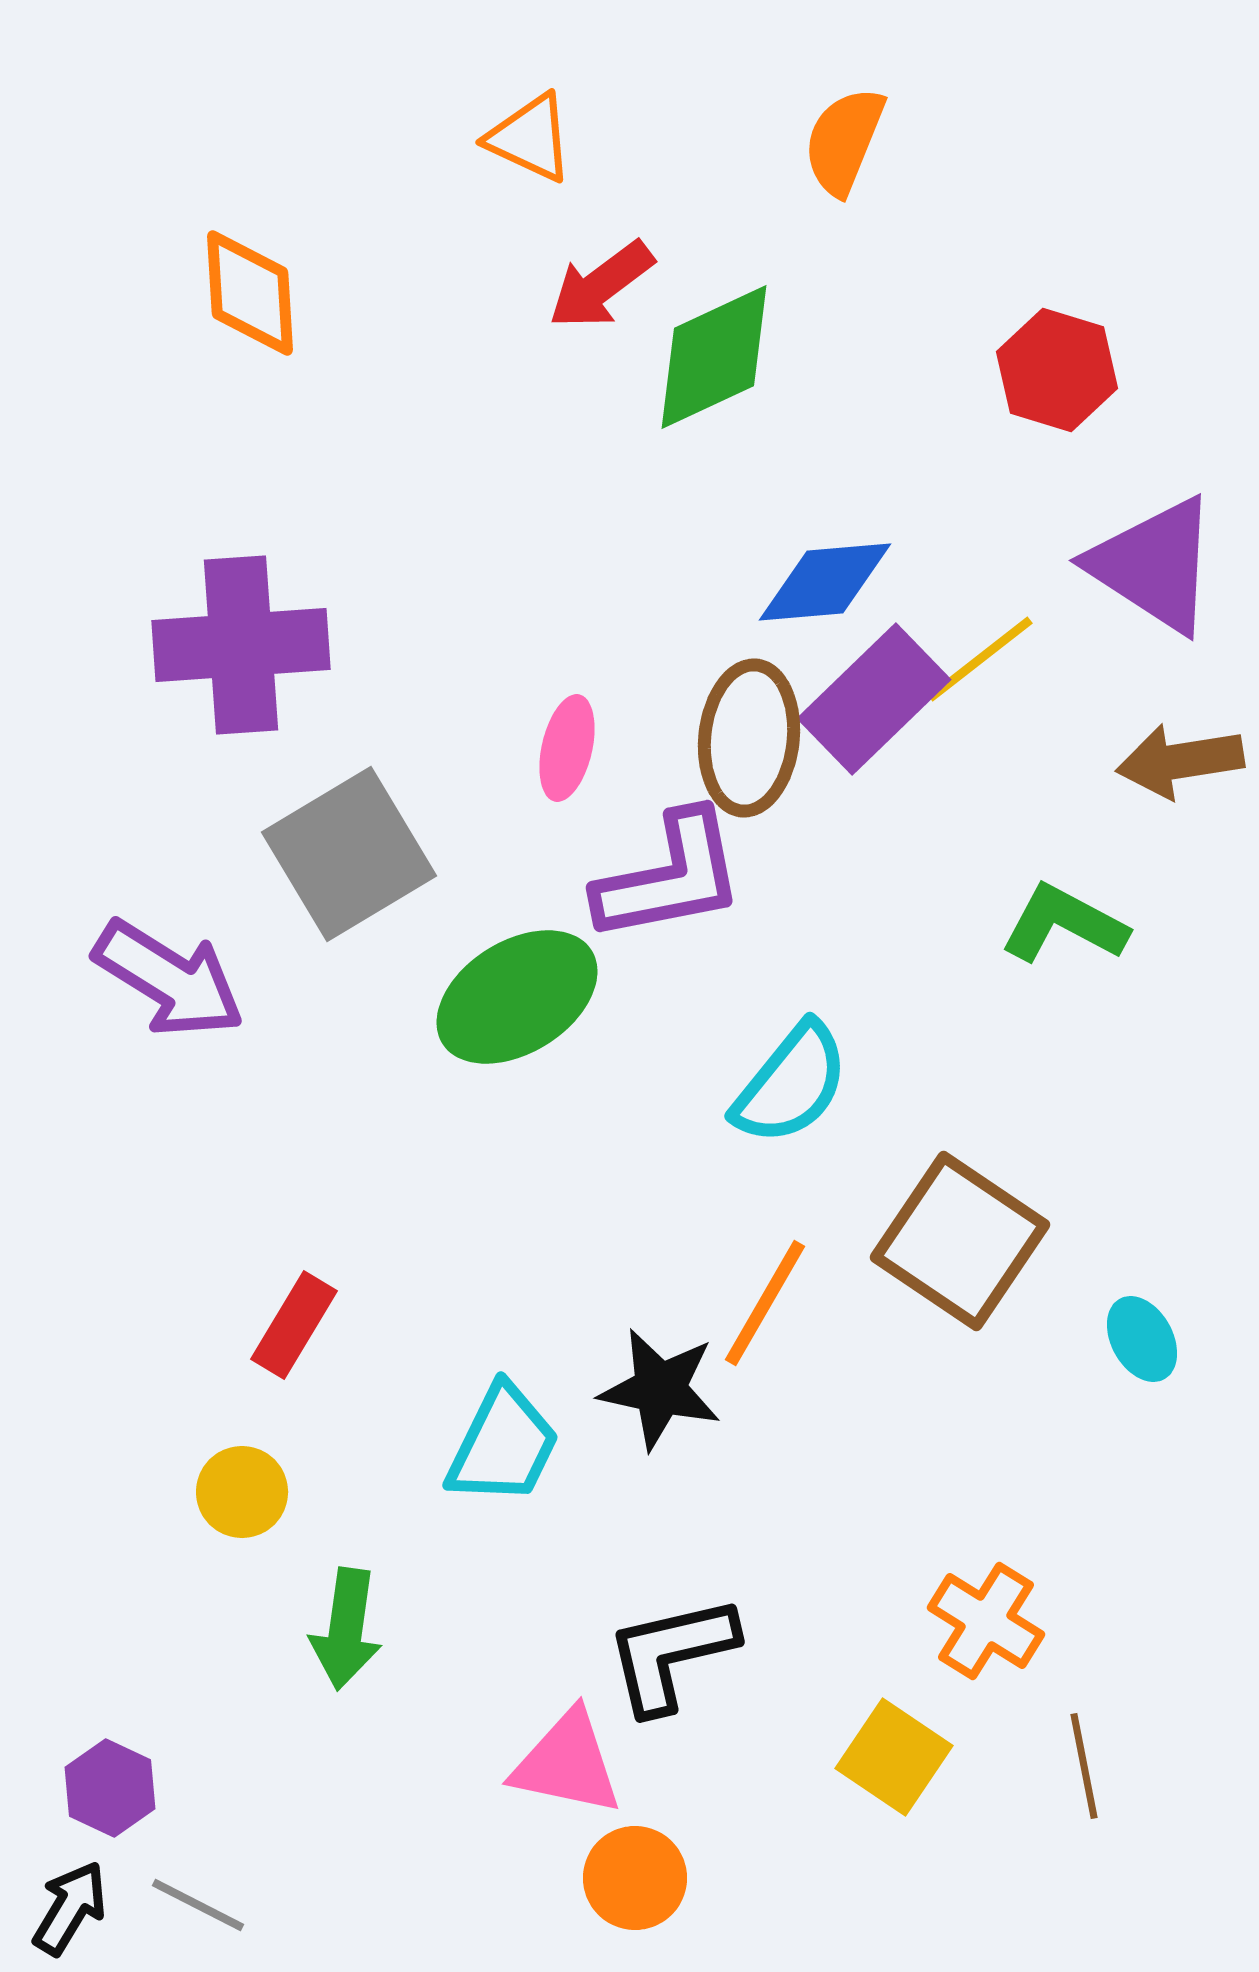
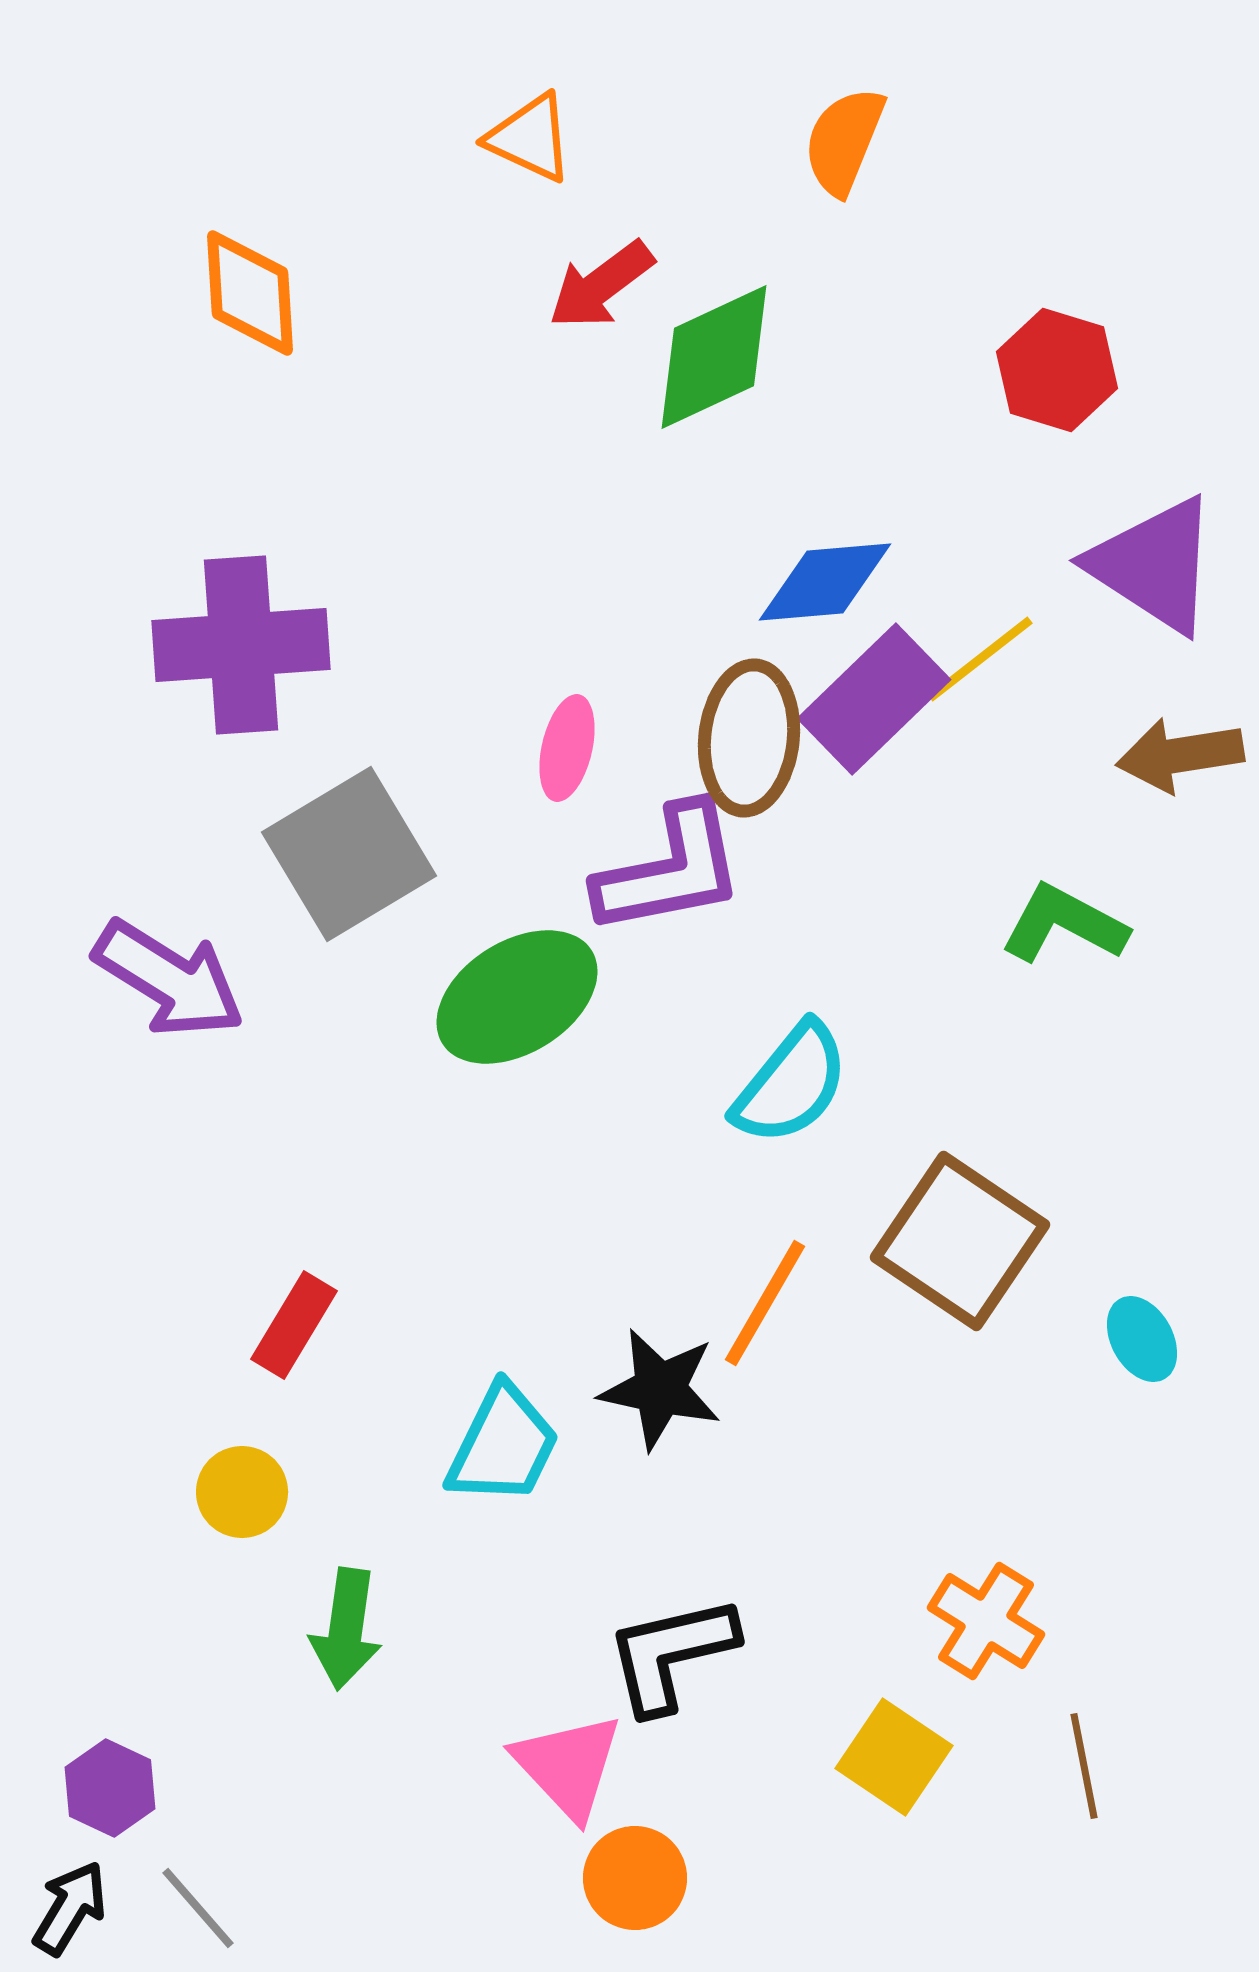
brown arrow: moved 6 px up
purple L-shape: moved 7 px up
pink triangle: moved 1 px right, 3 px down; rotated 35 degrees clockwise
gray line: moved 3 px down; rotated 22 degrees clockwise
